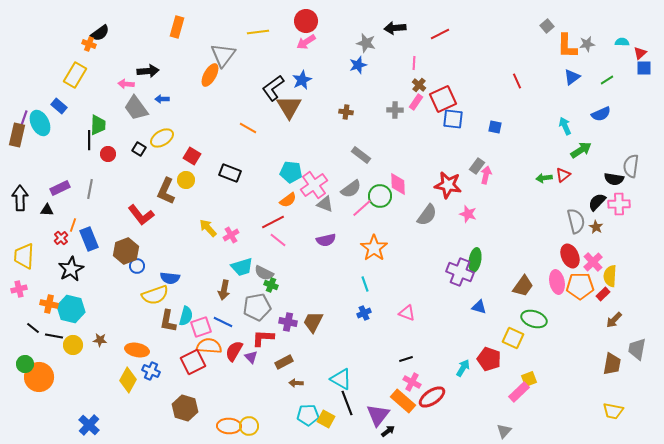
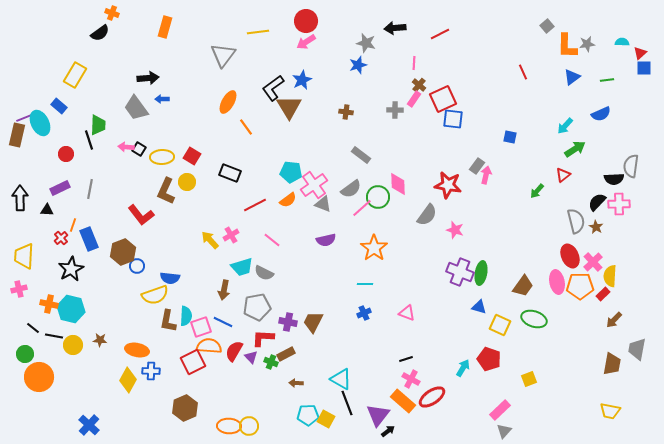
orange rectangle at (177, 27): moved 12 px left
orange cross at (89, 44): moved 23 px right, 31 px up
black arrow at (148, 71): moved 7 px down
orange ellipse at (210, 75): moved 18 px right, 27 px down
green line at (607, 80): rotated 24 degrees clockwise
red line at (517, 81): moved 6 px right, 9 px up
pink arrow at (126, 84): moved 63 px down
pink rectangle at (416, 102): moved 2 px left, 3 px up
purple line at (24, 118): rotated 49 degrees clockwise
cyan arrow at (565, 126): rotated 114 degrees counterclockwise
blue square at (495, 127): moved 15 px right, 10 px down
orange line at (248, 128): moved 2 px left, 1 px up; rotated 24 degrees clockwise
yellow ellipse at (162, 138): moved 19 px down; rotated 30 degrees clockwise
black line at (89, 140): rotated 18 degrees counterclockwise
green arrow at (581, 150): moved 6 px left, 1 px up
red circle at (108, 154): moved 42 px left
green arrow at (544, 178): moved 7 px left, 13 px down; rotated 42 degrees counterclockwise
black semicircle at (614, 179): rotated 12 degrees counterclockwise
yellow circle at (186, 180): moved 1 px right, 2 px down
green circle at (380, 196): moved 2 px left, 1 px down
gray triangle at (325, 204): moved 2 px left
pink star at (468, 214): moved 13 px left, 16 px down
red line at (273, 222): moved 18 px left, 17 px up
yellow arrow at (208, 228): moved 2 px right, 12 px down
pink line at (278, 240): moved 6 px left
brown hexagon at (126, 251): moved 3 px left, 1 px down
green ellipse at (475, 260): moved 6 px right, 13 px down
cyan line at (365, 284): rotated 70 degrees counterclockwise
green cross at (271, 285): moved 77 px down
cyan semicircle at (186, 316): rotated 12 degrees counterclockwise
yellow square at (513, 338): moved 13 px left, 13 px up
brown rectangle at (284, 362): moved 2 px right, 8 px up
green circle at (25, 364): moved 10 px up
blue cross at (151, 371): rotated 24 degrees counterclockwise
pink cross at (412, 382): moved 1 px left, 3 px up
pink rectangle at (519, 392): moved 19 px left, 18 px down
brown hexagon at (185, 408): rotated 20 degrees clockwise
yellow trapezoid at (613, 411): moved 3 px left
